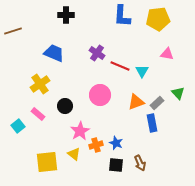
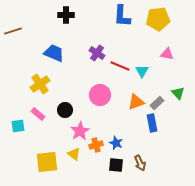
black circle: moved 4 px down
cyan square: rotated 32 degrees clockwise
